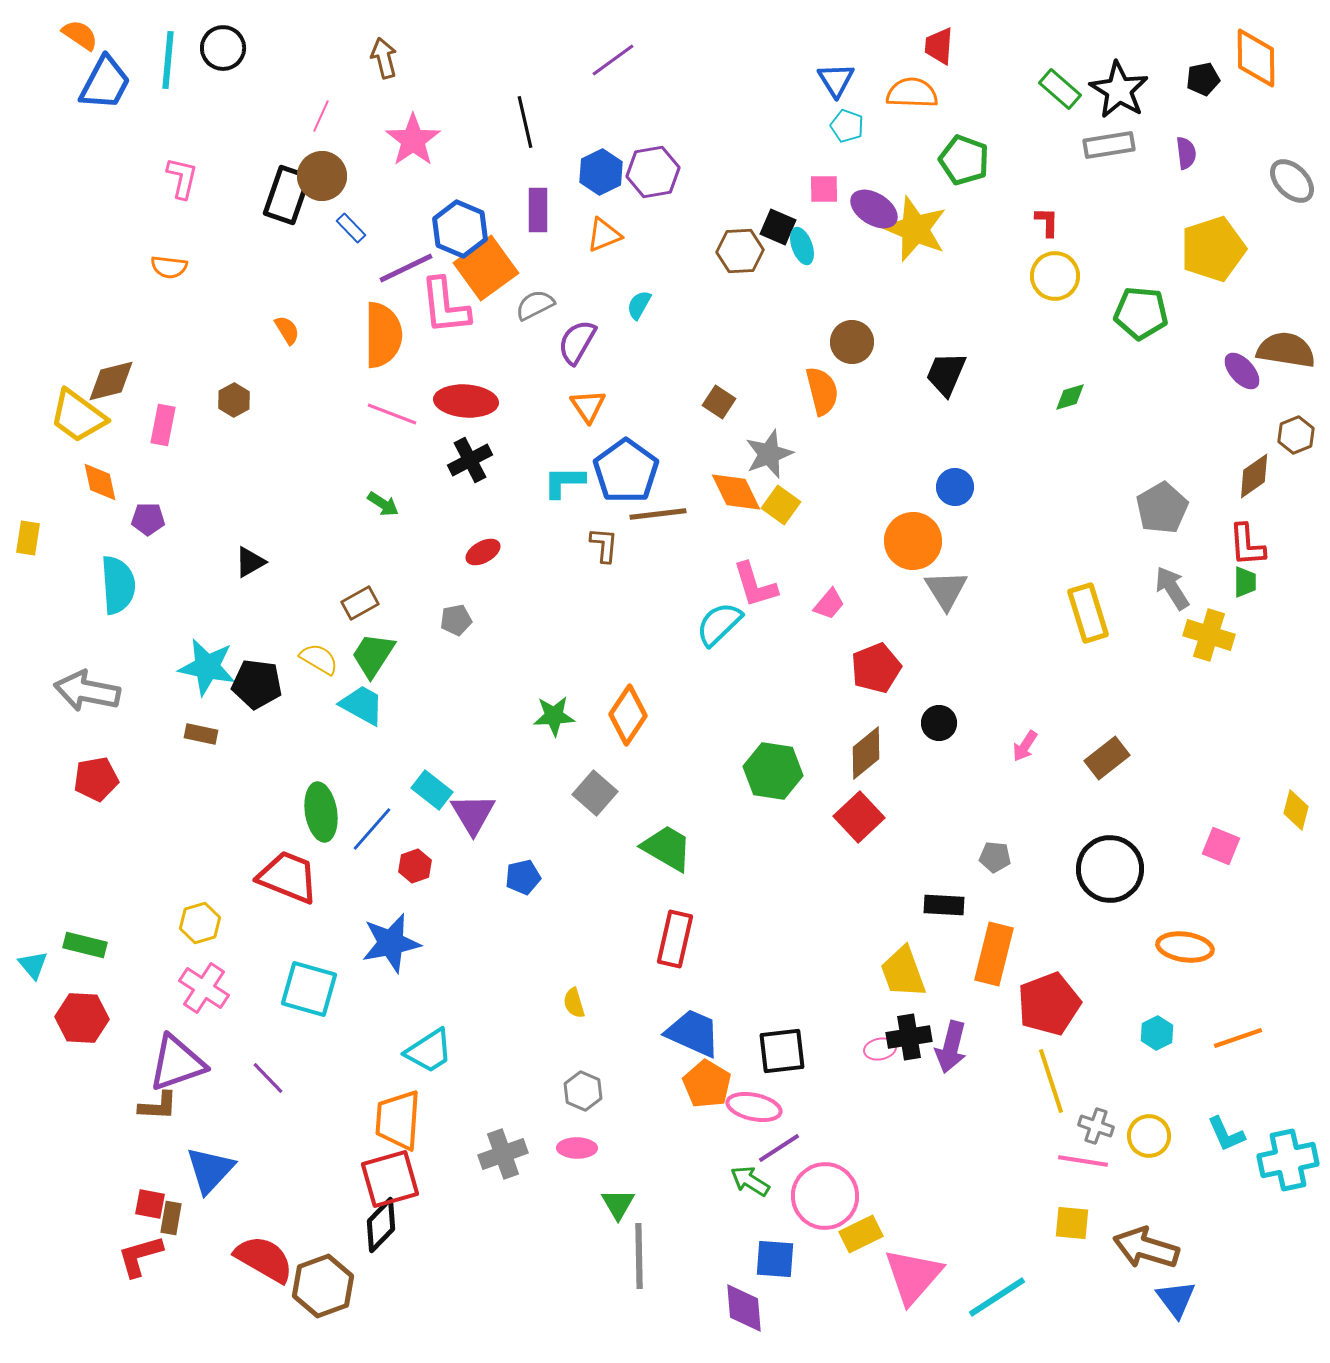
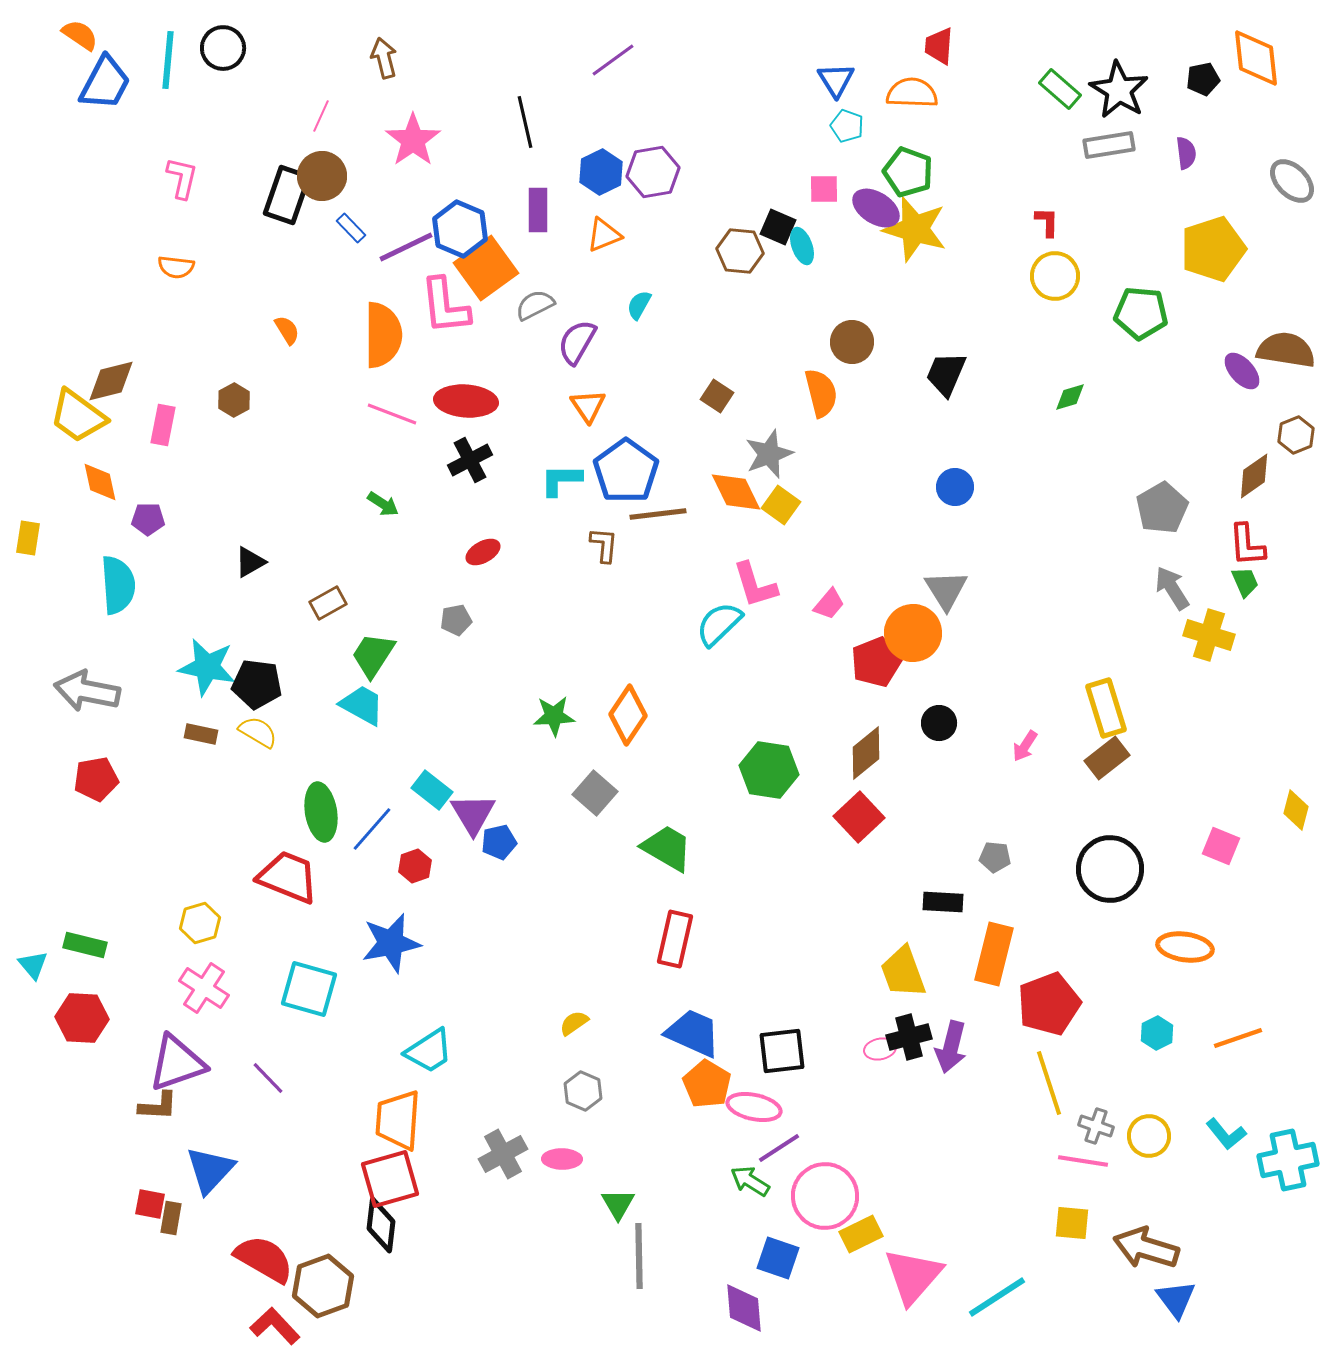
orange diamond at (1256, 58): rotated 6 degrees counterclockwise
green pentagon at (964, 160): moved 56 px left, 12 px down
purple ellipse at (874, 209): moved 2 px right, 1 px up
yellow star at (915, 229): rotated 6 degrees counterclockwise
brown hexagon at (740, 251): rotated 9 degrees clockwise
orange semicircle at (169, 267): moved 7 px right
purple line at (406, 268): moved 21 px up
orange semicircle at (822, 391): moved 1 px left, 2 px down
brown square at (719, 402): moved 2 px left, 6 px up
cyan L-shape at (564, 482): moved 3 px left, 2 px up
orange circle at (913, 541): moved 92 px down
green trapezoid at (1245, 582): rotated 24 degrees counterclockwise
brown rectangle at (360, 603): moved 32 px left
yellow rectangle at (1088, 613): moved 18 px right, 95 px down
yellow semicircle at (319, 659): moved 61 px left, 73 px down
red pentagon at (876, 668): moved 6 px up
green hexagon at (773, 771): moved 4 px left, 1 px up
blue pentagon at (523, 877): moved 24 px left, 35 px up
black rectangle at (944, 905): moved 1 px left, 3 px up
yellow semicircle at (574, 1003): moved 20 px down; rotated 72 degrees clockwise
black cross at (909, 1037): rotated 6 degrees counterclockwise
yellow line at (1051, 1081): moved 2 px left, 2 px down
cyan L-shape at (1226, 1134): rotated 15 degrees counterclockwise
pink ellipse at (577, 1148): moved 15 px left, 11 px down
gray cross at (503, 1154): rotated 9 degrees counterclockwise
black diamond at (381, 1225): rotated 38 degrees counterclockwise
red L-shape at (140, 1256): moved 135 px right, 70 px down; rotated 63 degrees clockwise
blue square at (775, 1259): moved 3 px right, 1 px up; rotated 15 degrees clockwise
